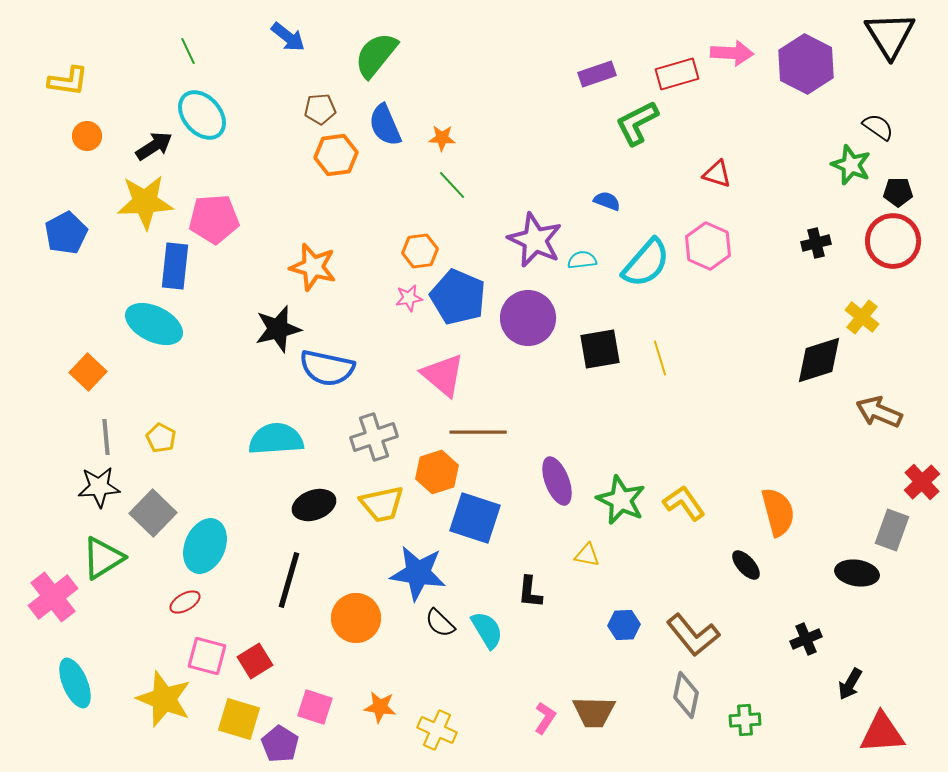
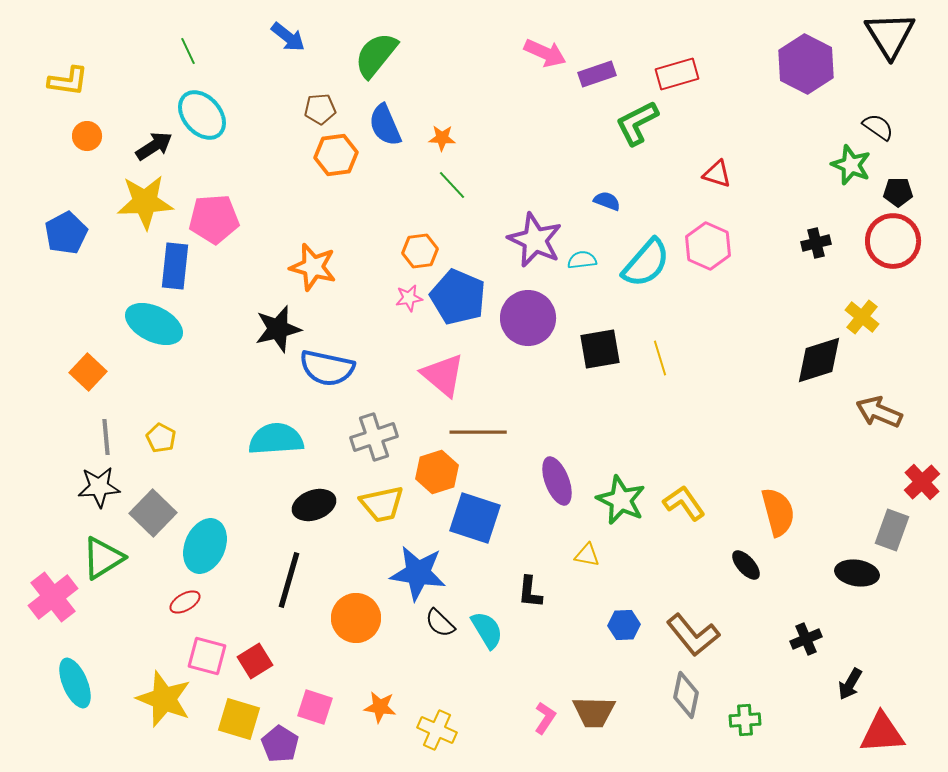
pink arrow at (732, 53): moved 187 px left; rotated 21 degrees clockwise
